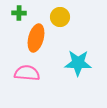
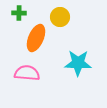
orange ellipse: rotated 8 degrees clockwise
